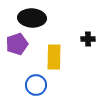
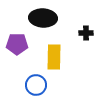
black ellipse: moved 11 px right
black cross: moved 2 px left, 6 px up
purple pentagon: rotated 20 degrees clockwise
